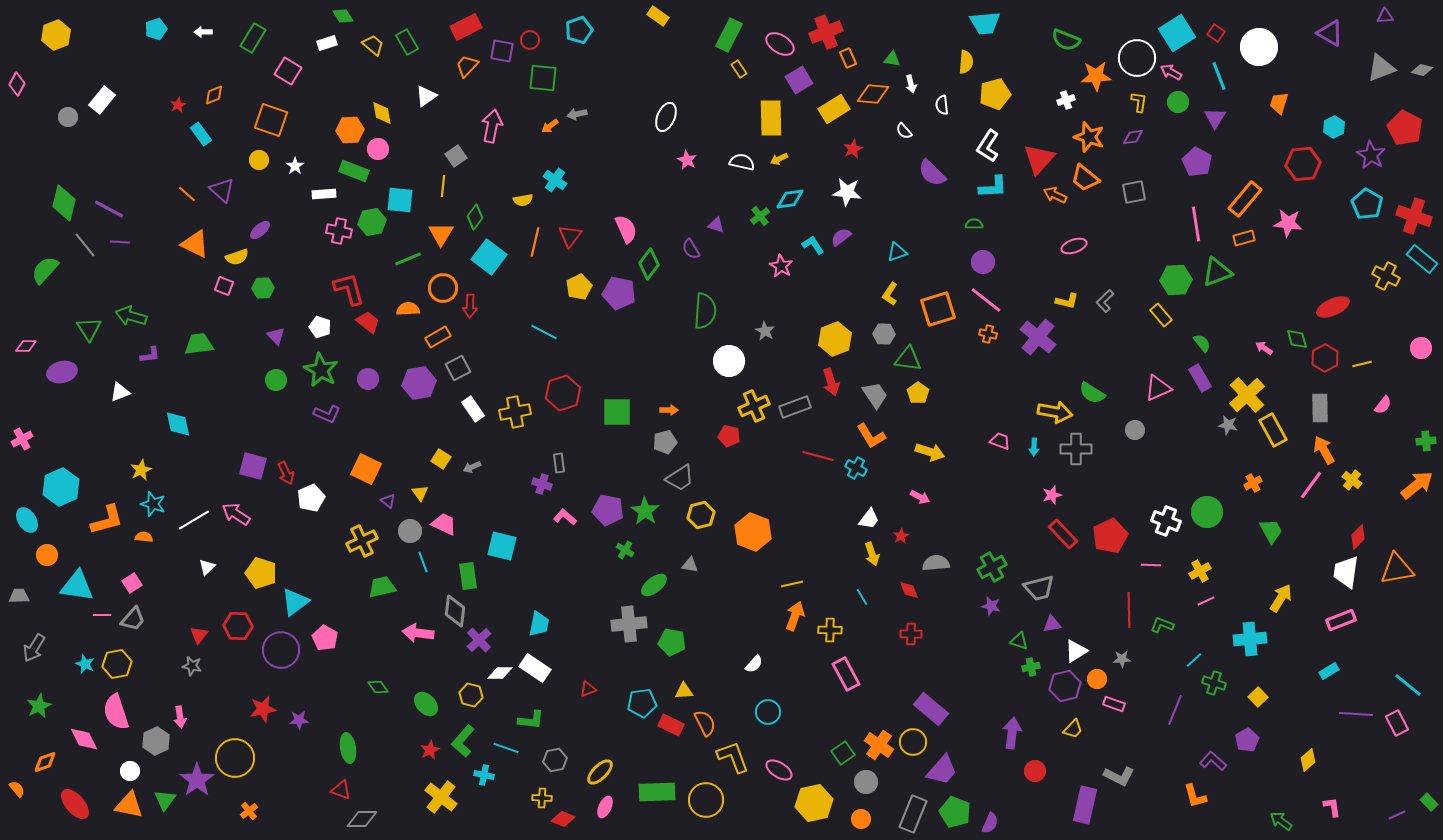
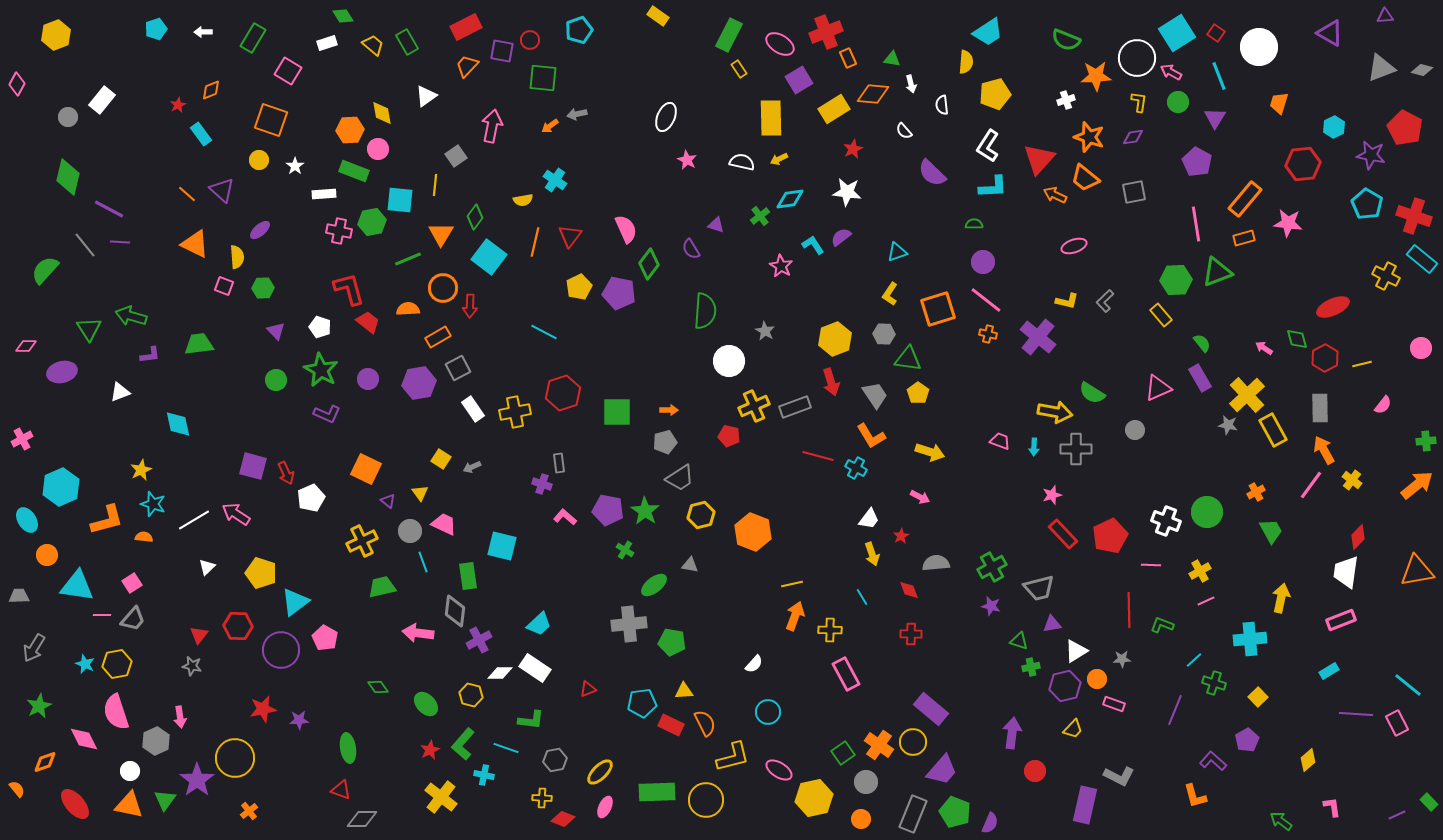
cyan trapezoid at (985, 23): moved 3 px right, 9 px down; rotated 28 degrees counterclockwise
orange diamond at (214, 95): moved 3 px left, 5 px up
purple star at (1371, 155): rotated 20 degrees counterclockwise
yellow line at (443, 186): moved 8 px left, 1 px up
green diamond at (64, 203): moved 4 px right, 26 px up
yellow semicircle at (237, 257): rotated 75 degrees counterclockwise
purple triangle at (276, 336): moved 5 px up
orange cross at (1253, 483): moved 3 px right, 9 px down
orange triangle at (1397, 569): moved 20 px right, 2 px down
yellow arrow at (1281, 598): rotated 20 degrees counterclockwise
cyan trapezoid at (539, 624): rotated 36 degrees clockwise
purple cross at (479, 640): rotated 15 degrees clockwise
green L-shape at (463, 741): moved 3 px down
yellow L-shape at (733, 757): rotated 96 degrees clockwise
yellow hexagon at (814, 803): moved 5 px up
